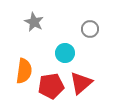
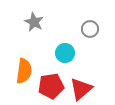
red triangle: moved 6 px down
